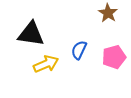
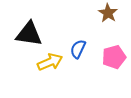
black triangle: moved 2 px left
blue semicircle: moved 1 px left, 1 px up
yellow arrow: moved 4 px right, 2 px up
